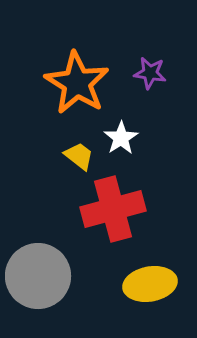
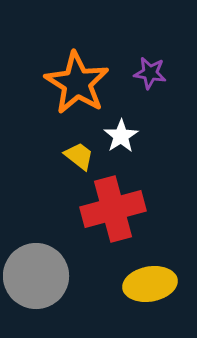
white star: moved 2 px up
gray circle: moved 2 px left
